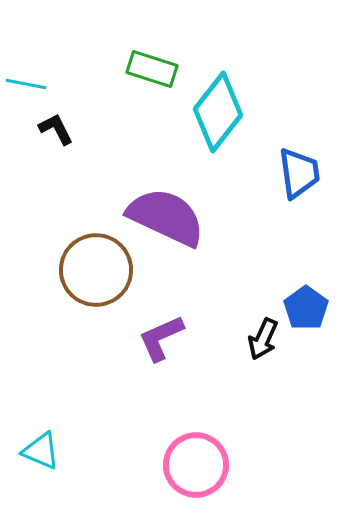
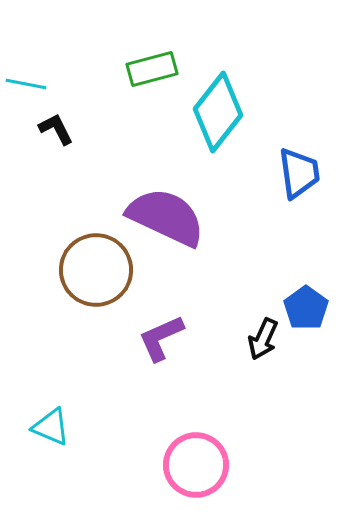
green rectangle: rotated 33 degrees counterclockwise
cyan triangle: moved 10 px right, 24 px up
